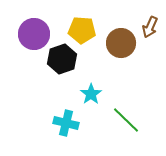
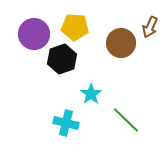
yellow pentagon: moved 7 px left, 3 px up
